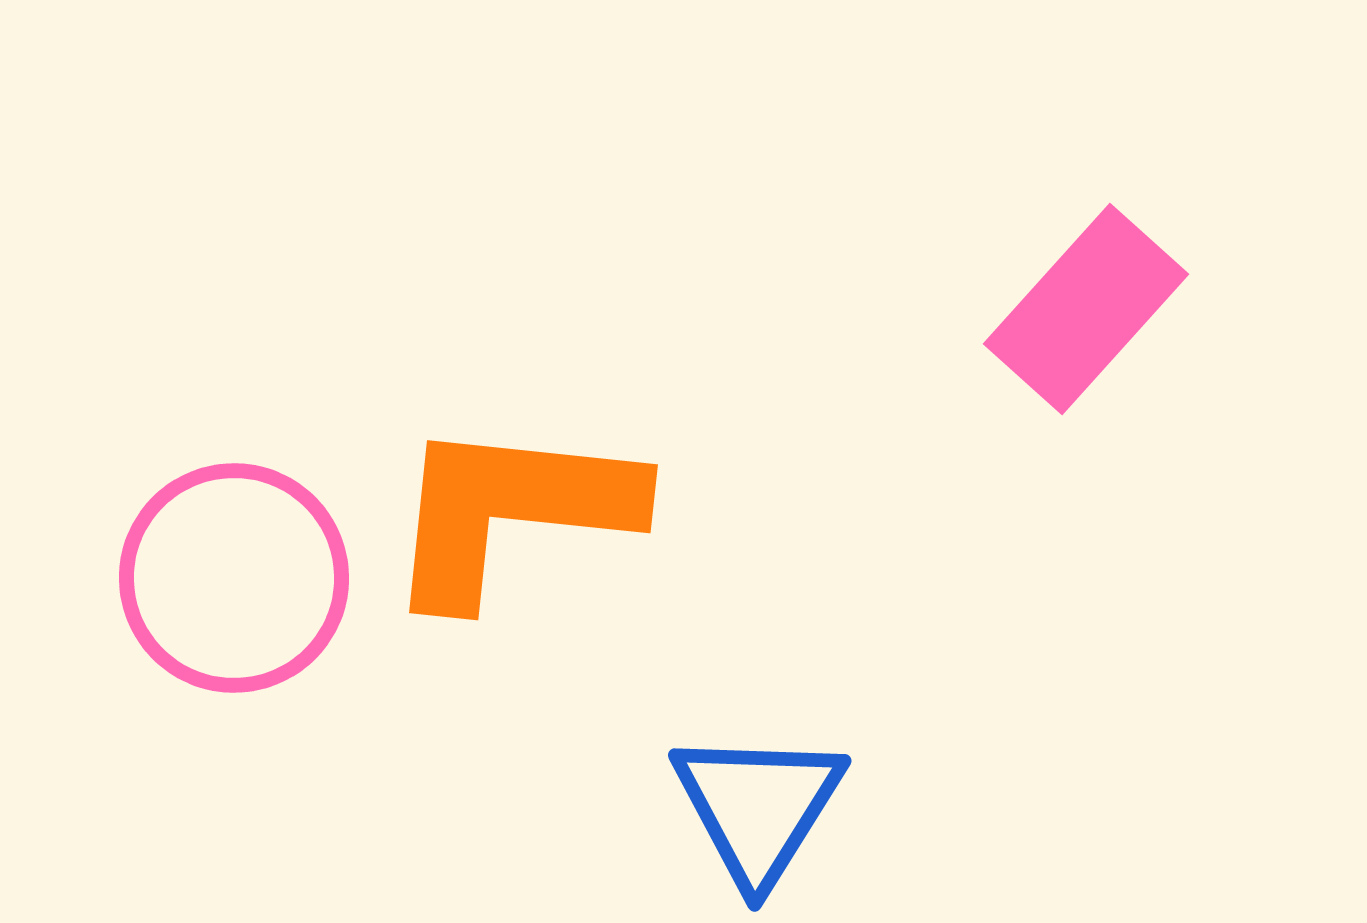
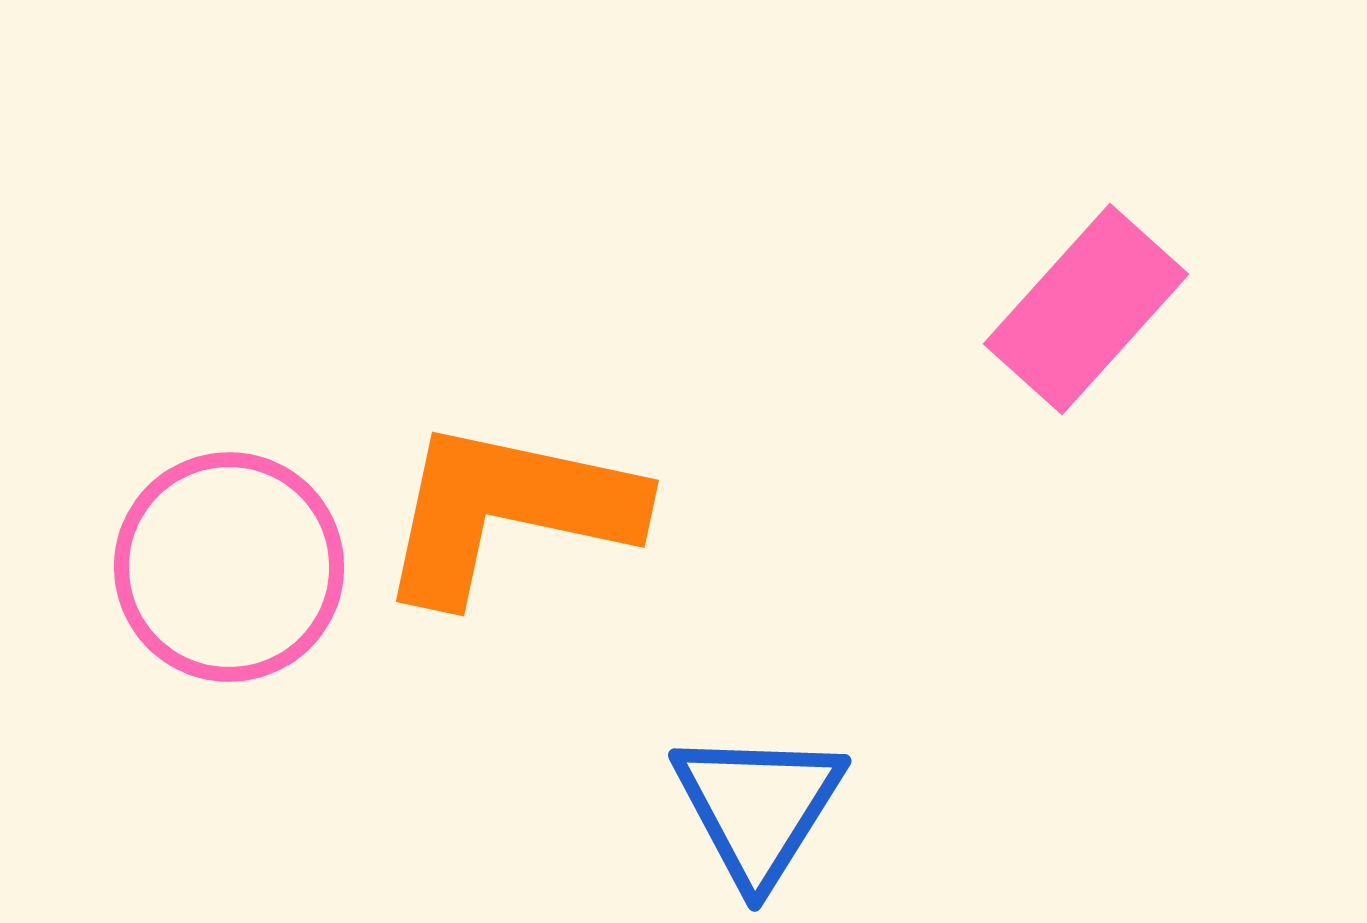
orange L-shape: moved 3 px left; rotated 6 degrees clockwise
pink circle: moved 5 px left, 11 px up
